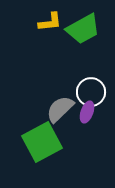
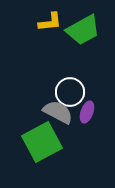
green trapezoid: moved 1 px down
white circle: moved 21 px left
gray semicircle: moved 2 px left, 3 px down; rotated 72 degrees clockwise
